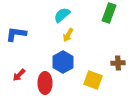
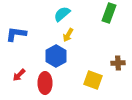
cyan semicircle: moved 1 px up
blue hexagon: moved 7 px left, 6 px up
